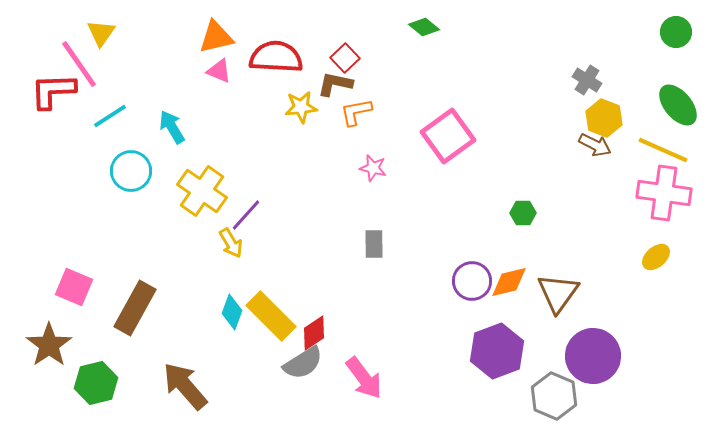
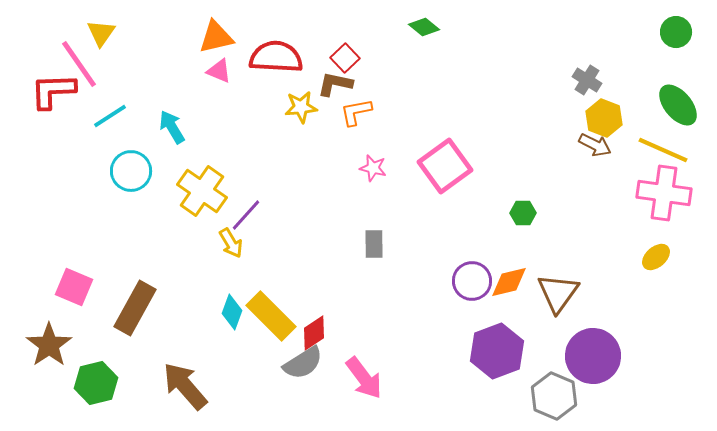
pink square at (448, 136): moved 3 px left, 30 px down
